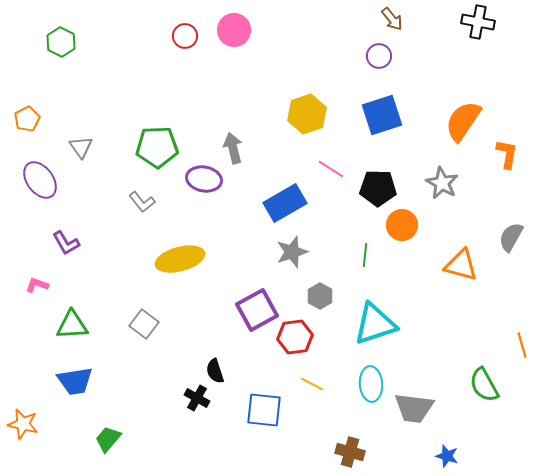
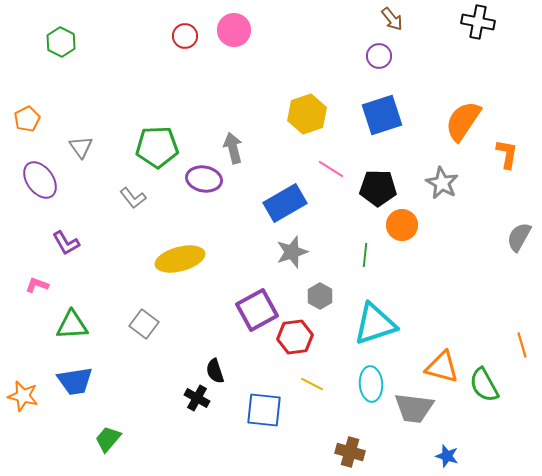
gray L-shape at (142, 202): moved 9 px left, 4 px up
gray semicircle at (511, 237): moved 8 px right
orange triangle at (461, 265): moved 19 px left, 102 px down
orange star at (23, 424): moved 28 px up
